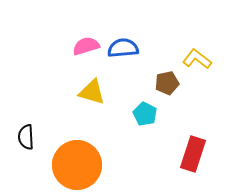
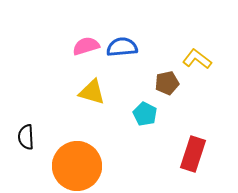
blue semicircle: moved 1 px left, 1 px up
orange circle: moved 1 px down
